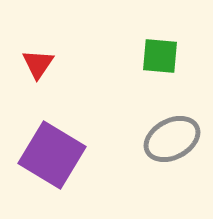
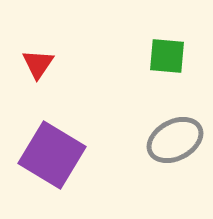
green square: moved 7 px right
gray ellipse: moved 3 px right, 1 px down
